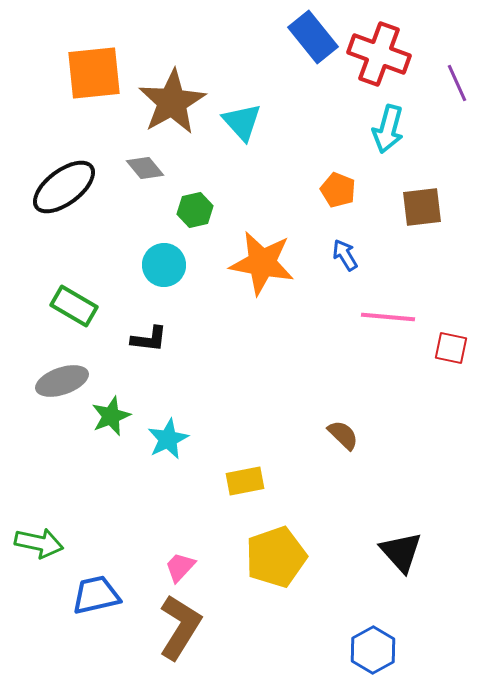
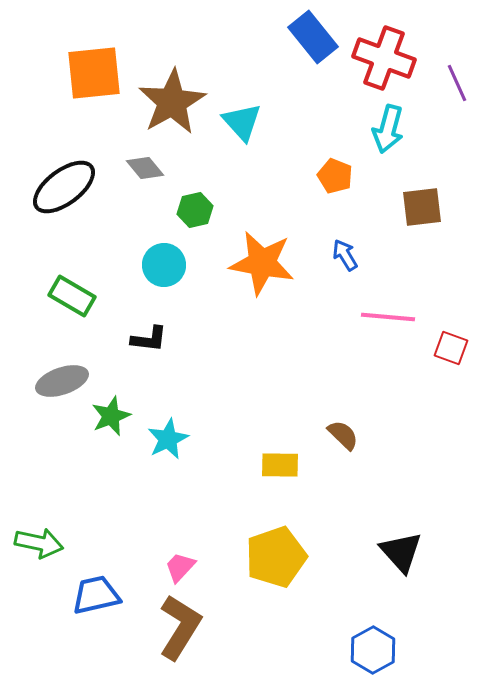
red cross: moved 5 px right, 4 px down
orange pentagon: moved 3 px left, 14 px up
green rectangle: moved 2 px left, 10 px up
red square: rotated 8 degrees clockwise
yellow rectangle: moved 35 px right, 16 px up; rotated 12 degrees clockwise
